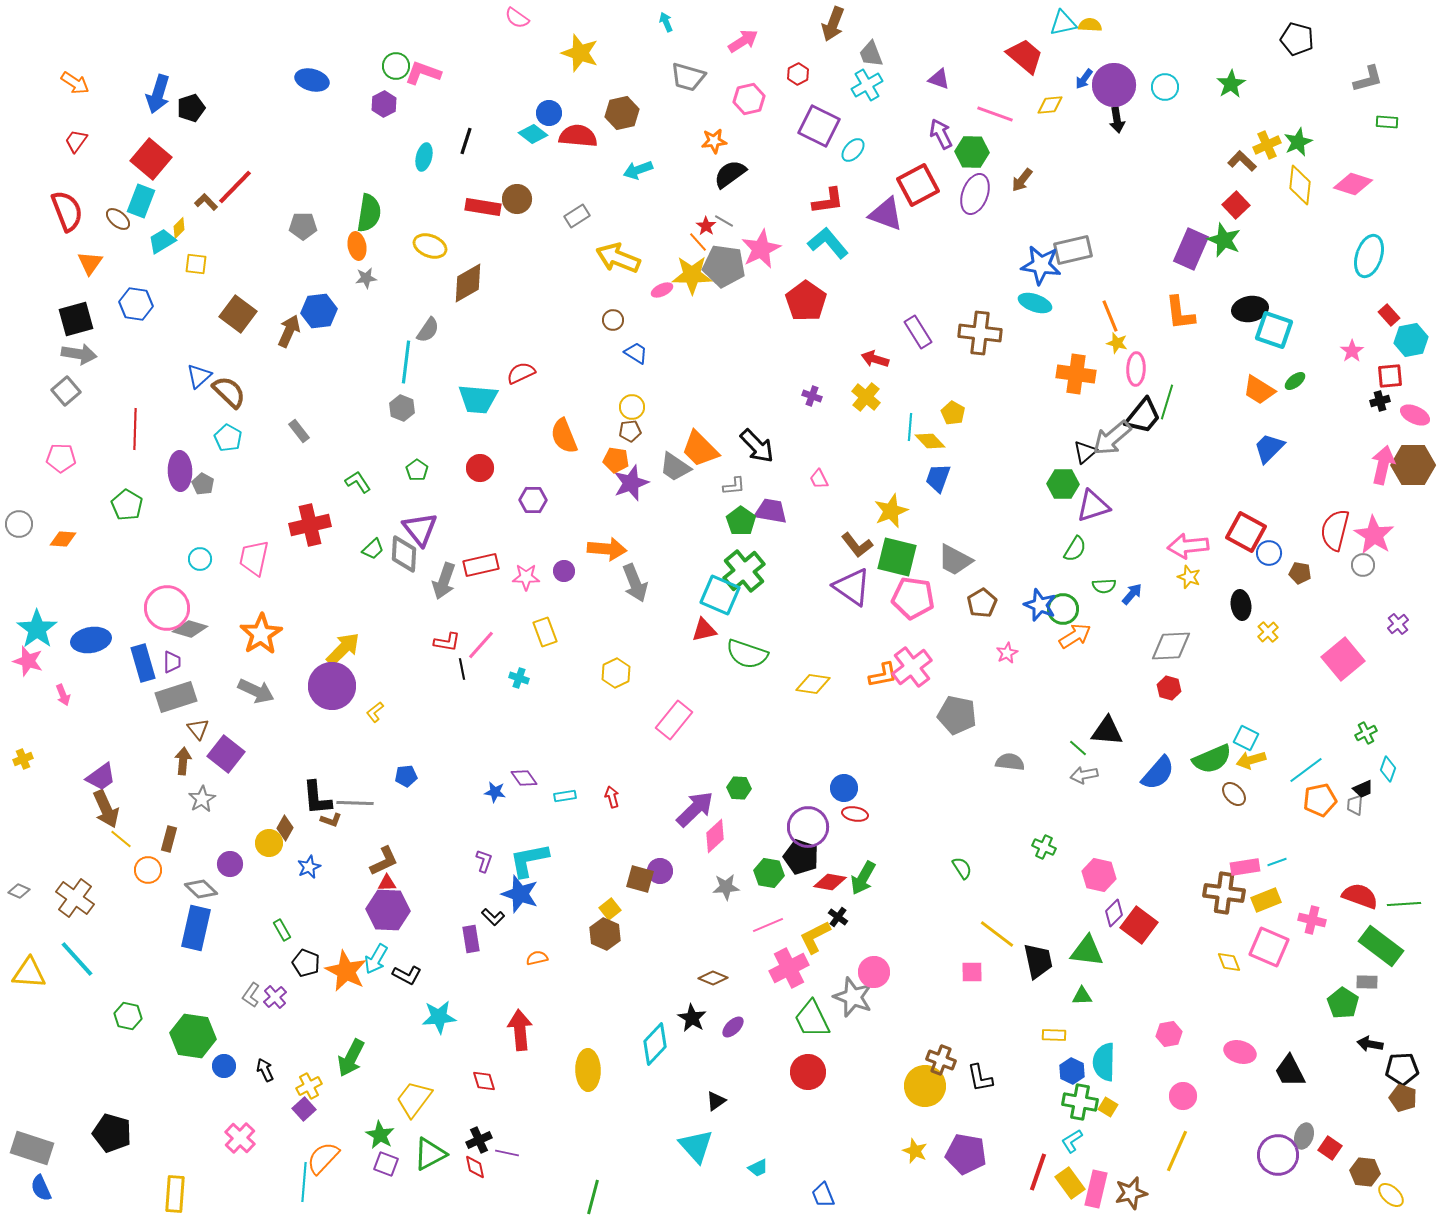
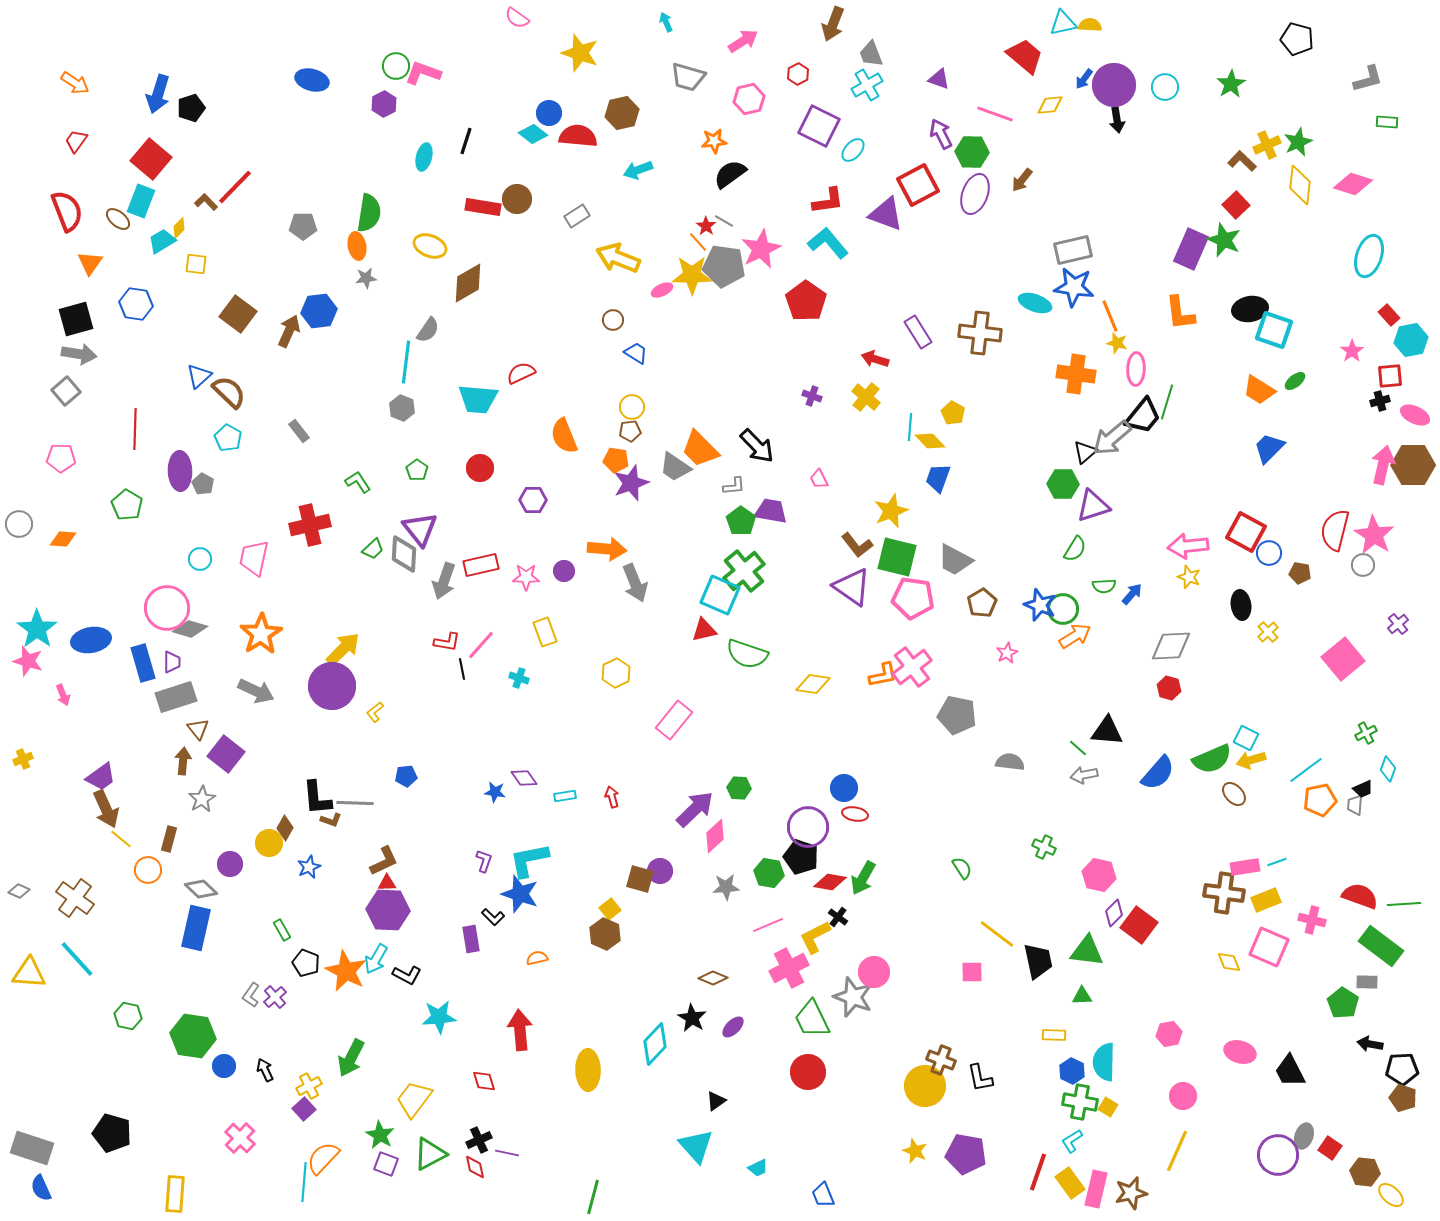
blue star at (1041, 265): moved 33 px right, 22 px down
